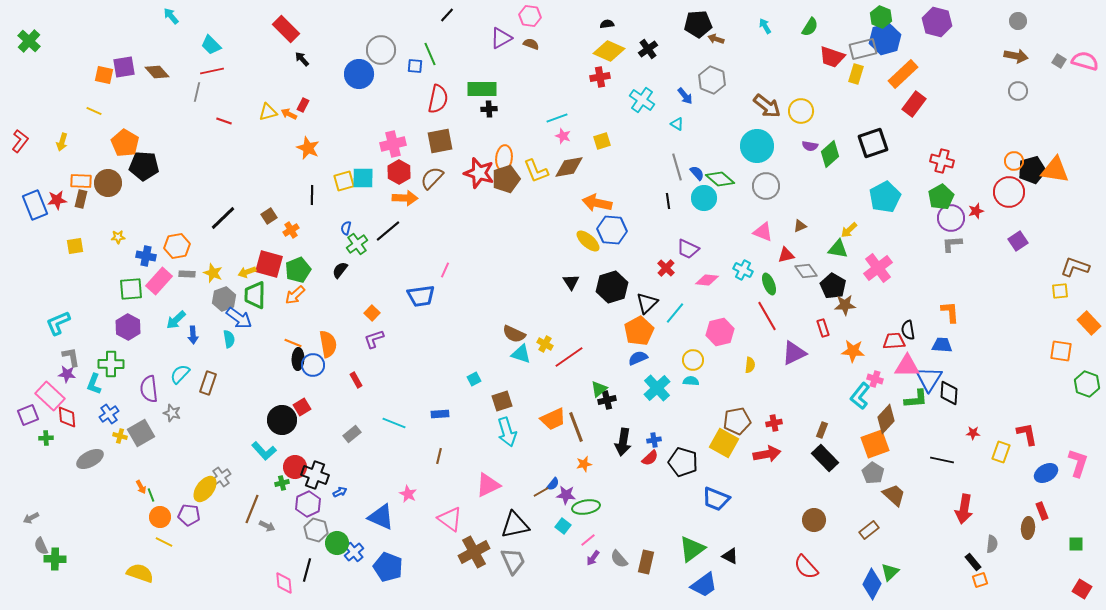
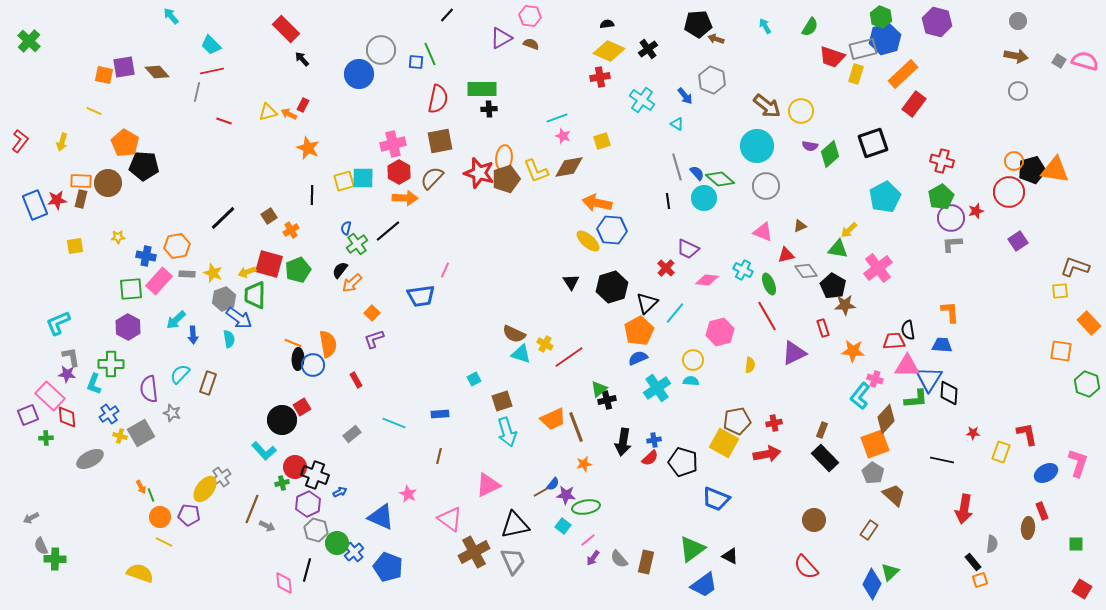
blue square at (415, 66): moved 1 px right, 4 px up
orange arrow at (295, 295): moved 57 px right, 12 px up
cyan cross at (657, 388): rotated 8 degrees clockwise
brown rectangle at (869, 530): rotated 18 degrees counterclockwise
